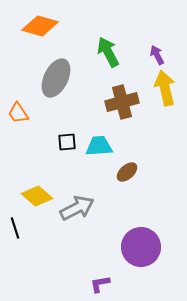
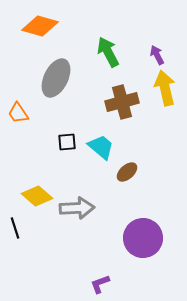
cyan trapezoid: moved 2 px right, 1 px down; rotated 44 degrees clockwise
gray arrow: rotated 24 degrees clockwise
purple circle: moved 2 px right, 9 px up
purple L-shape: rotated 10 degrees counterclockwise
